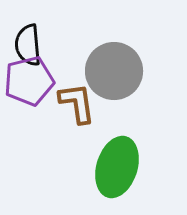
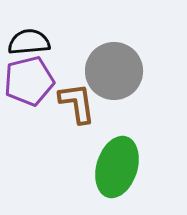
black semicircle: moved 1 px right, 3 px up; rotated 90 degrees clockwise
